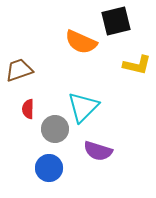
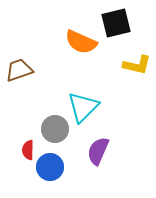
black square: moved 2 px down
red semicircle: moved 41 px down
purple semicircle: rotated 96 degrees clockwise
blue circle: moved 1 px right, 1 px up
